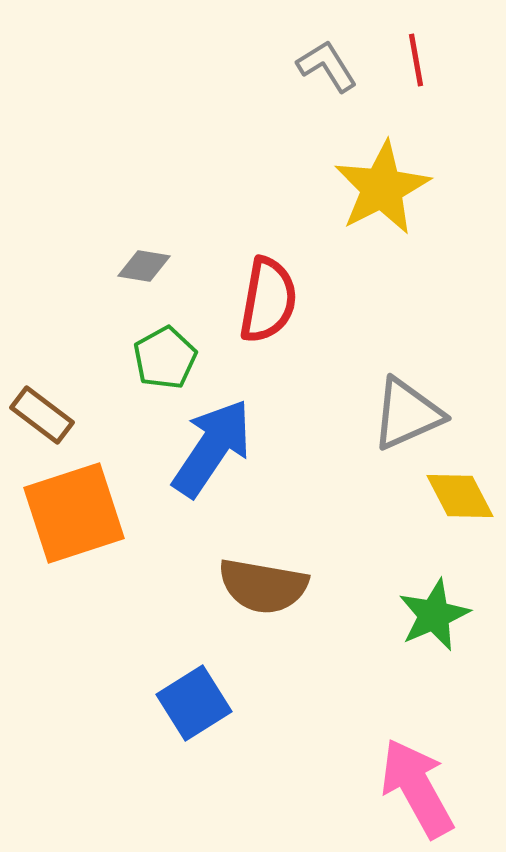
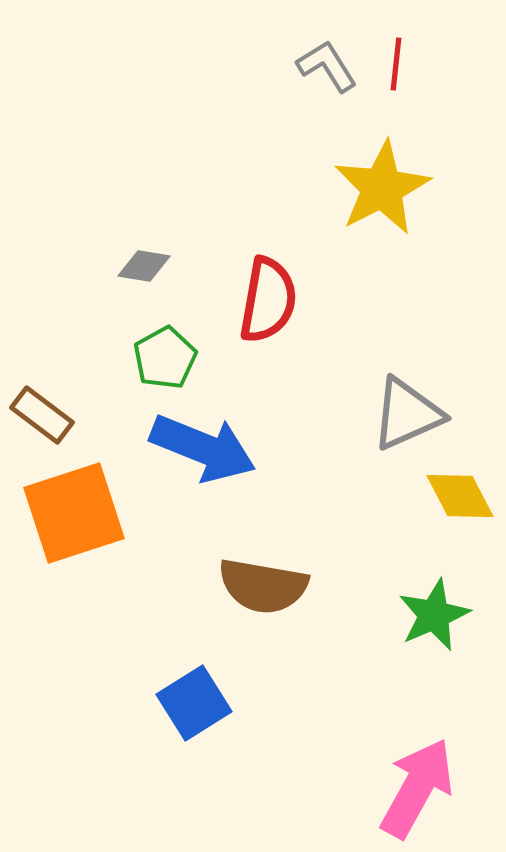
red line: moved 20 px left, 4 px down; rotated 16 degrees clockwise
blue arrow: moved 9 px left; rotated 78 degrees clockwise
pink arrow: rotated 58 degrees clockwise
